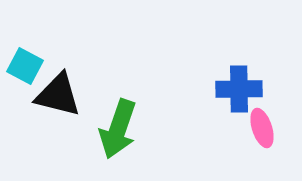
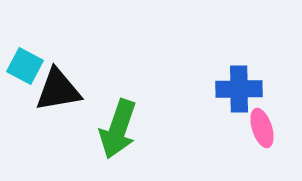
black triangle: moved 5 px up; rotated 24 degrees counterclockwise
